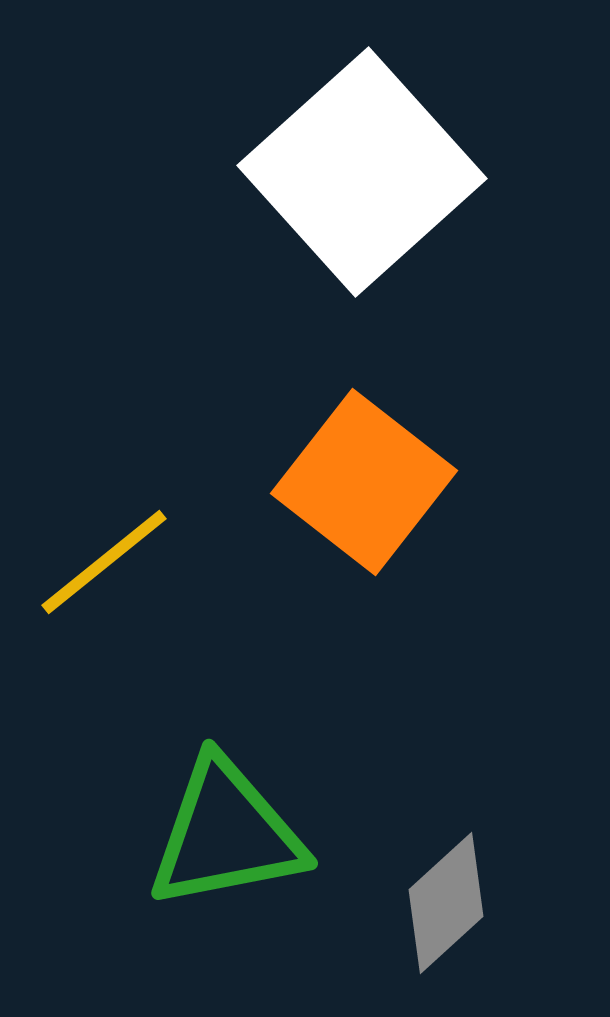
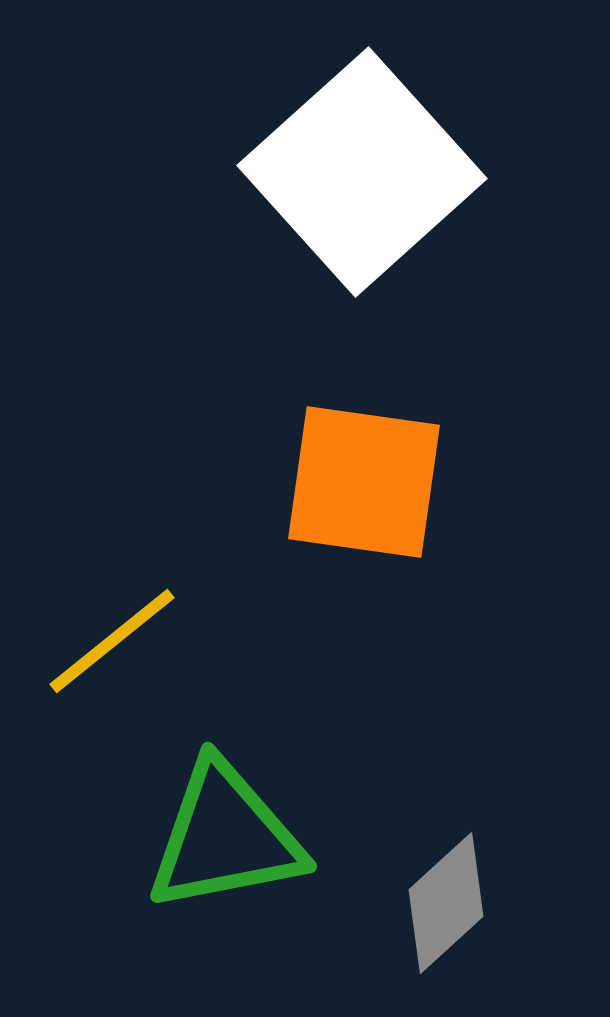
orange square: rotated 30 degrees counterclockwise
yellow line: moved 8 px right, 79 px down
green triangle: moved 1 px left, 3 px down
